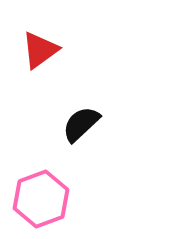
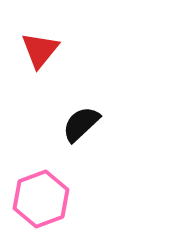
red triangle: rotated 15 degrees counterclockwise
